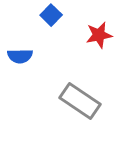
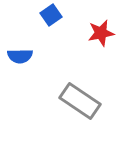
blue square: rotated 10 degrees clockwise
red star: moved 2 px right, 2 px up
